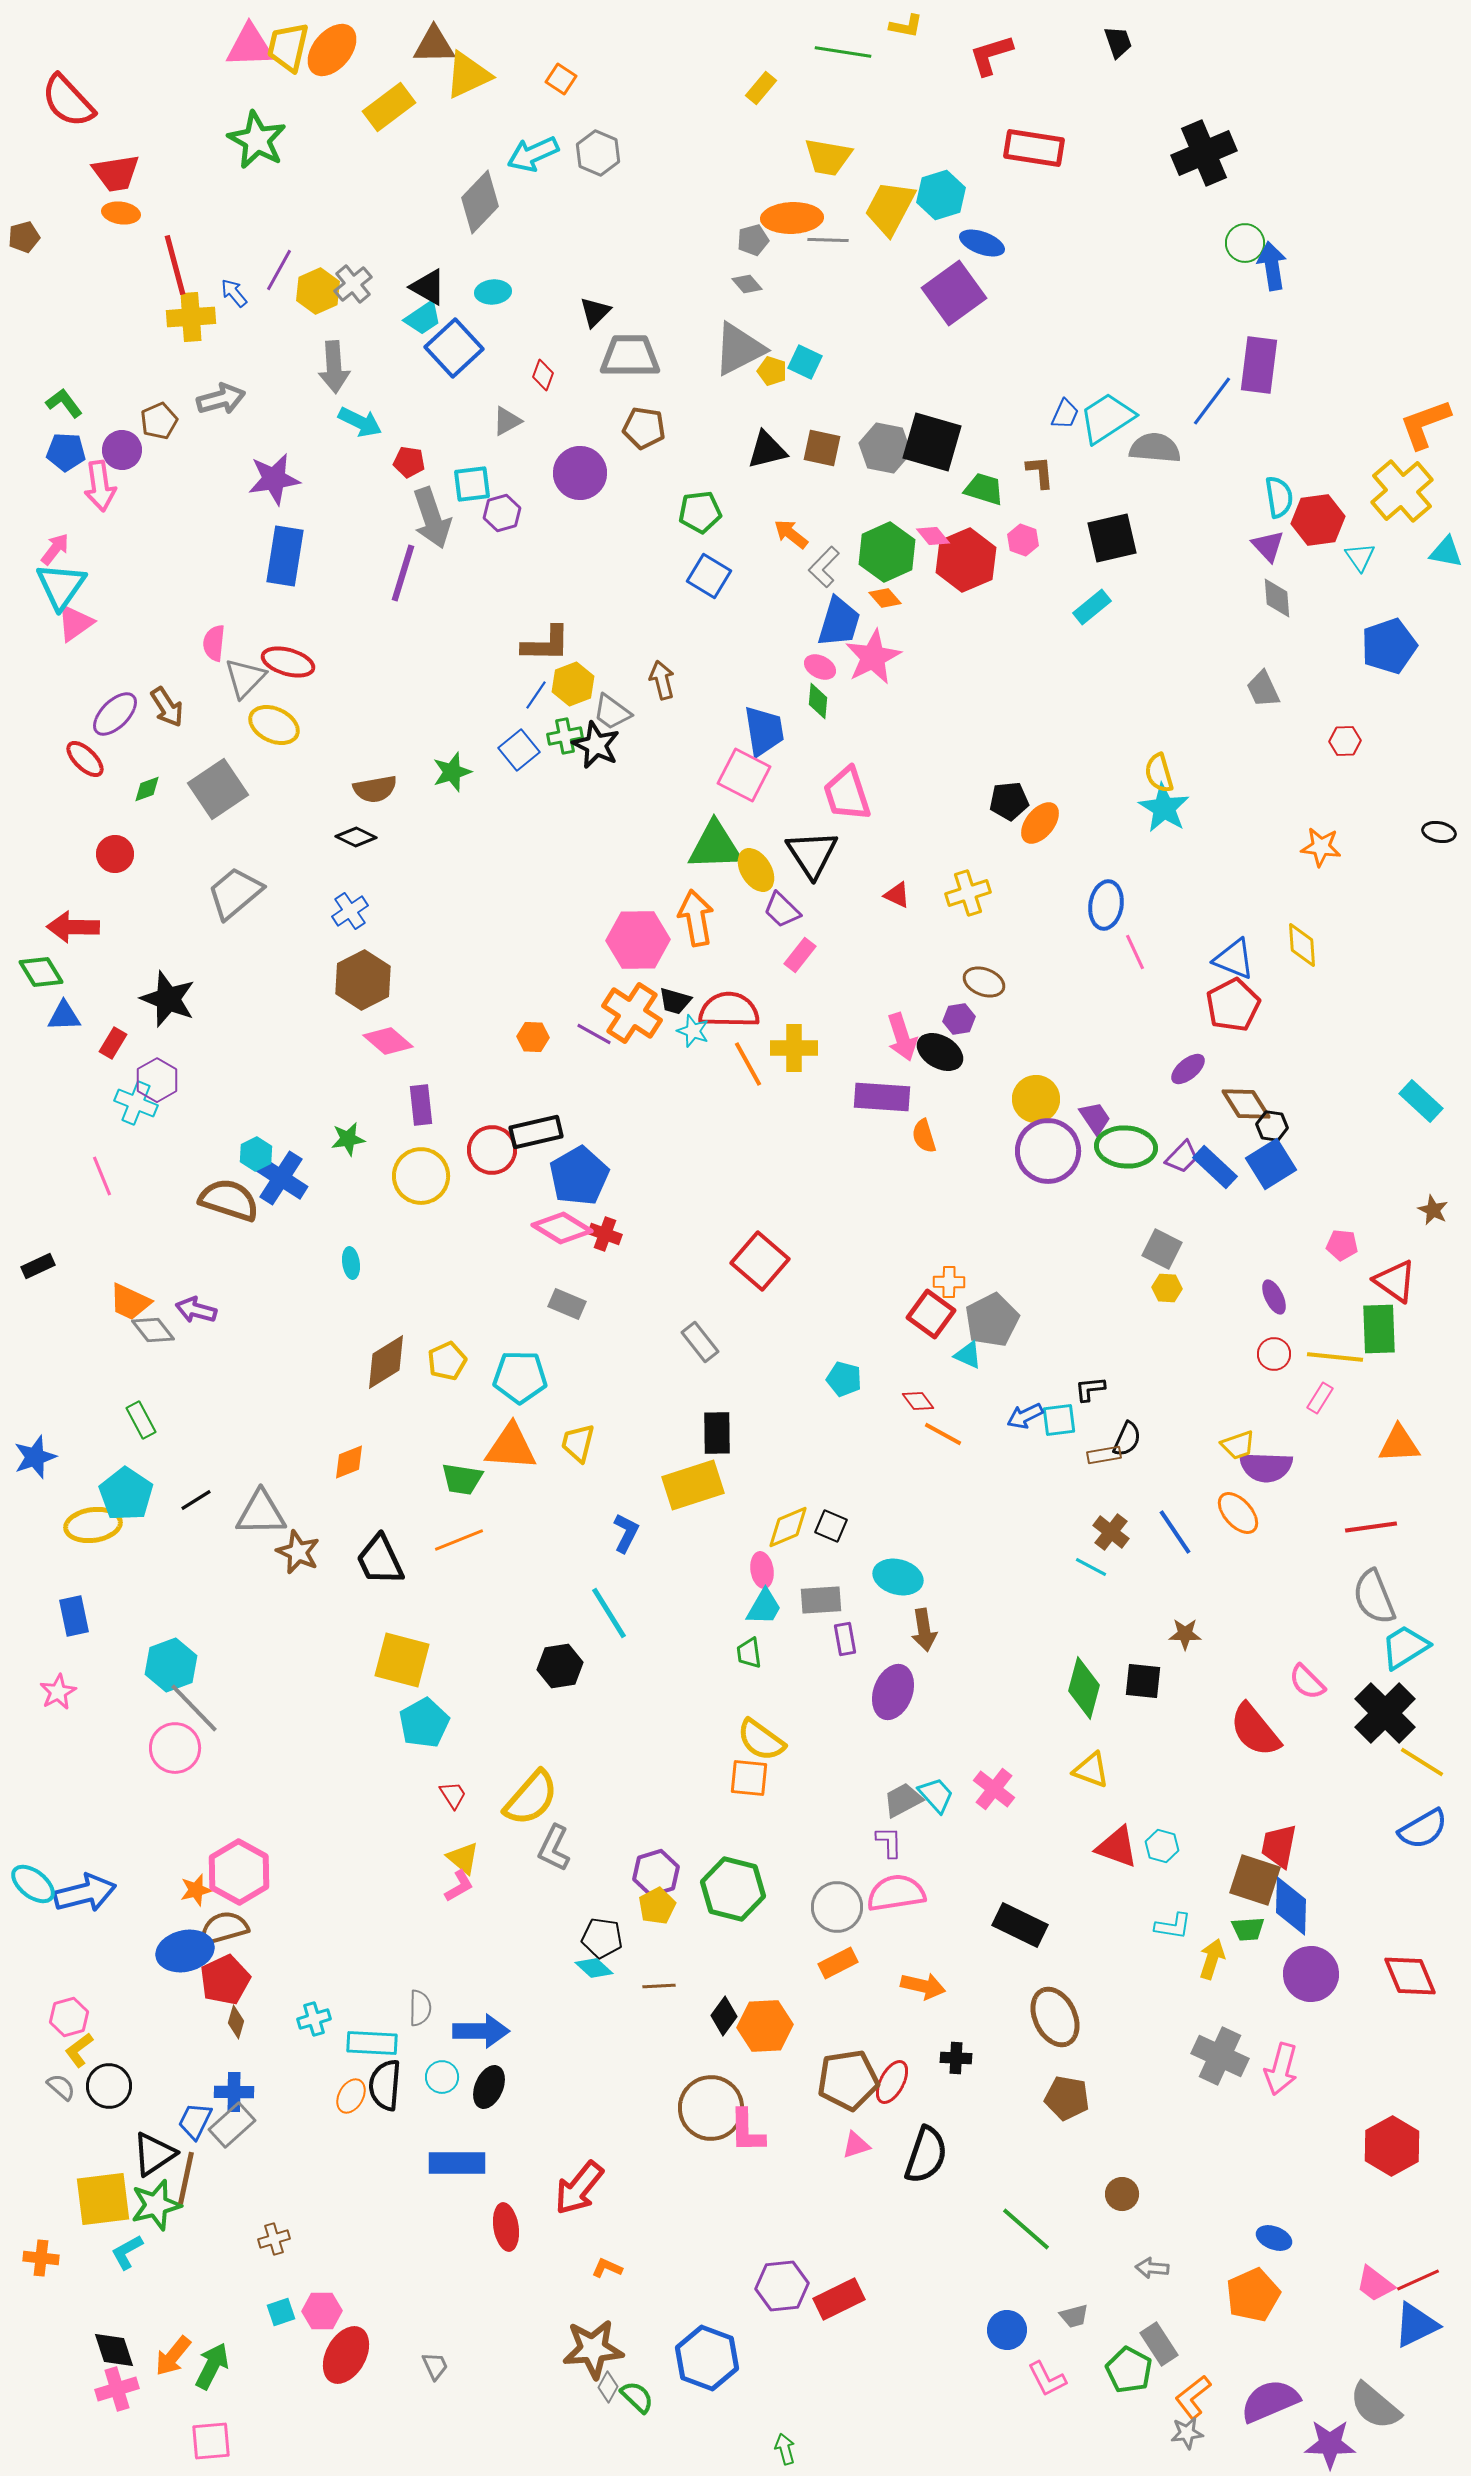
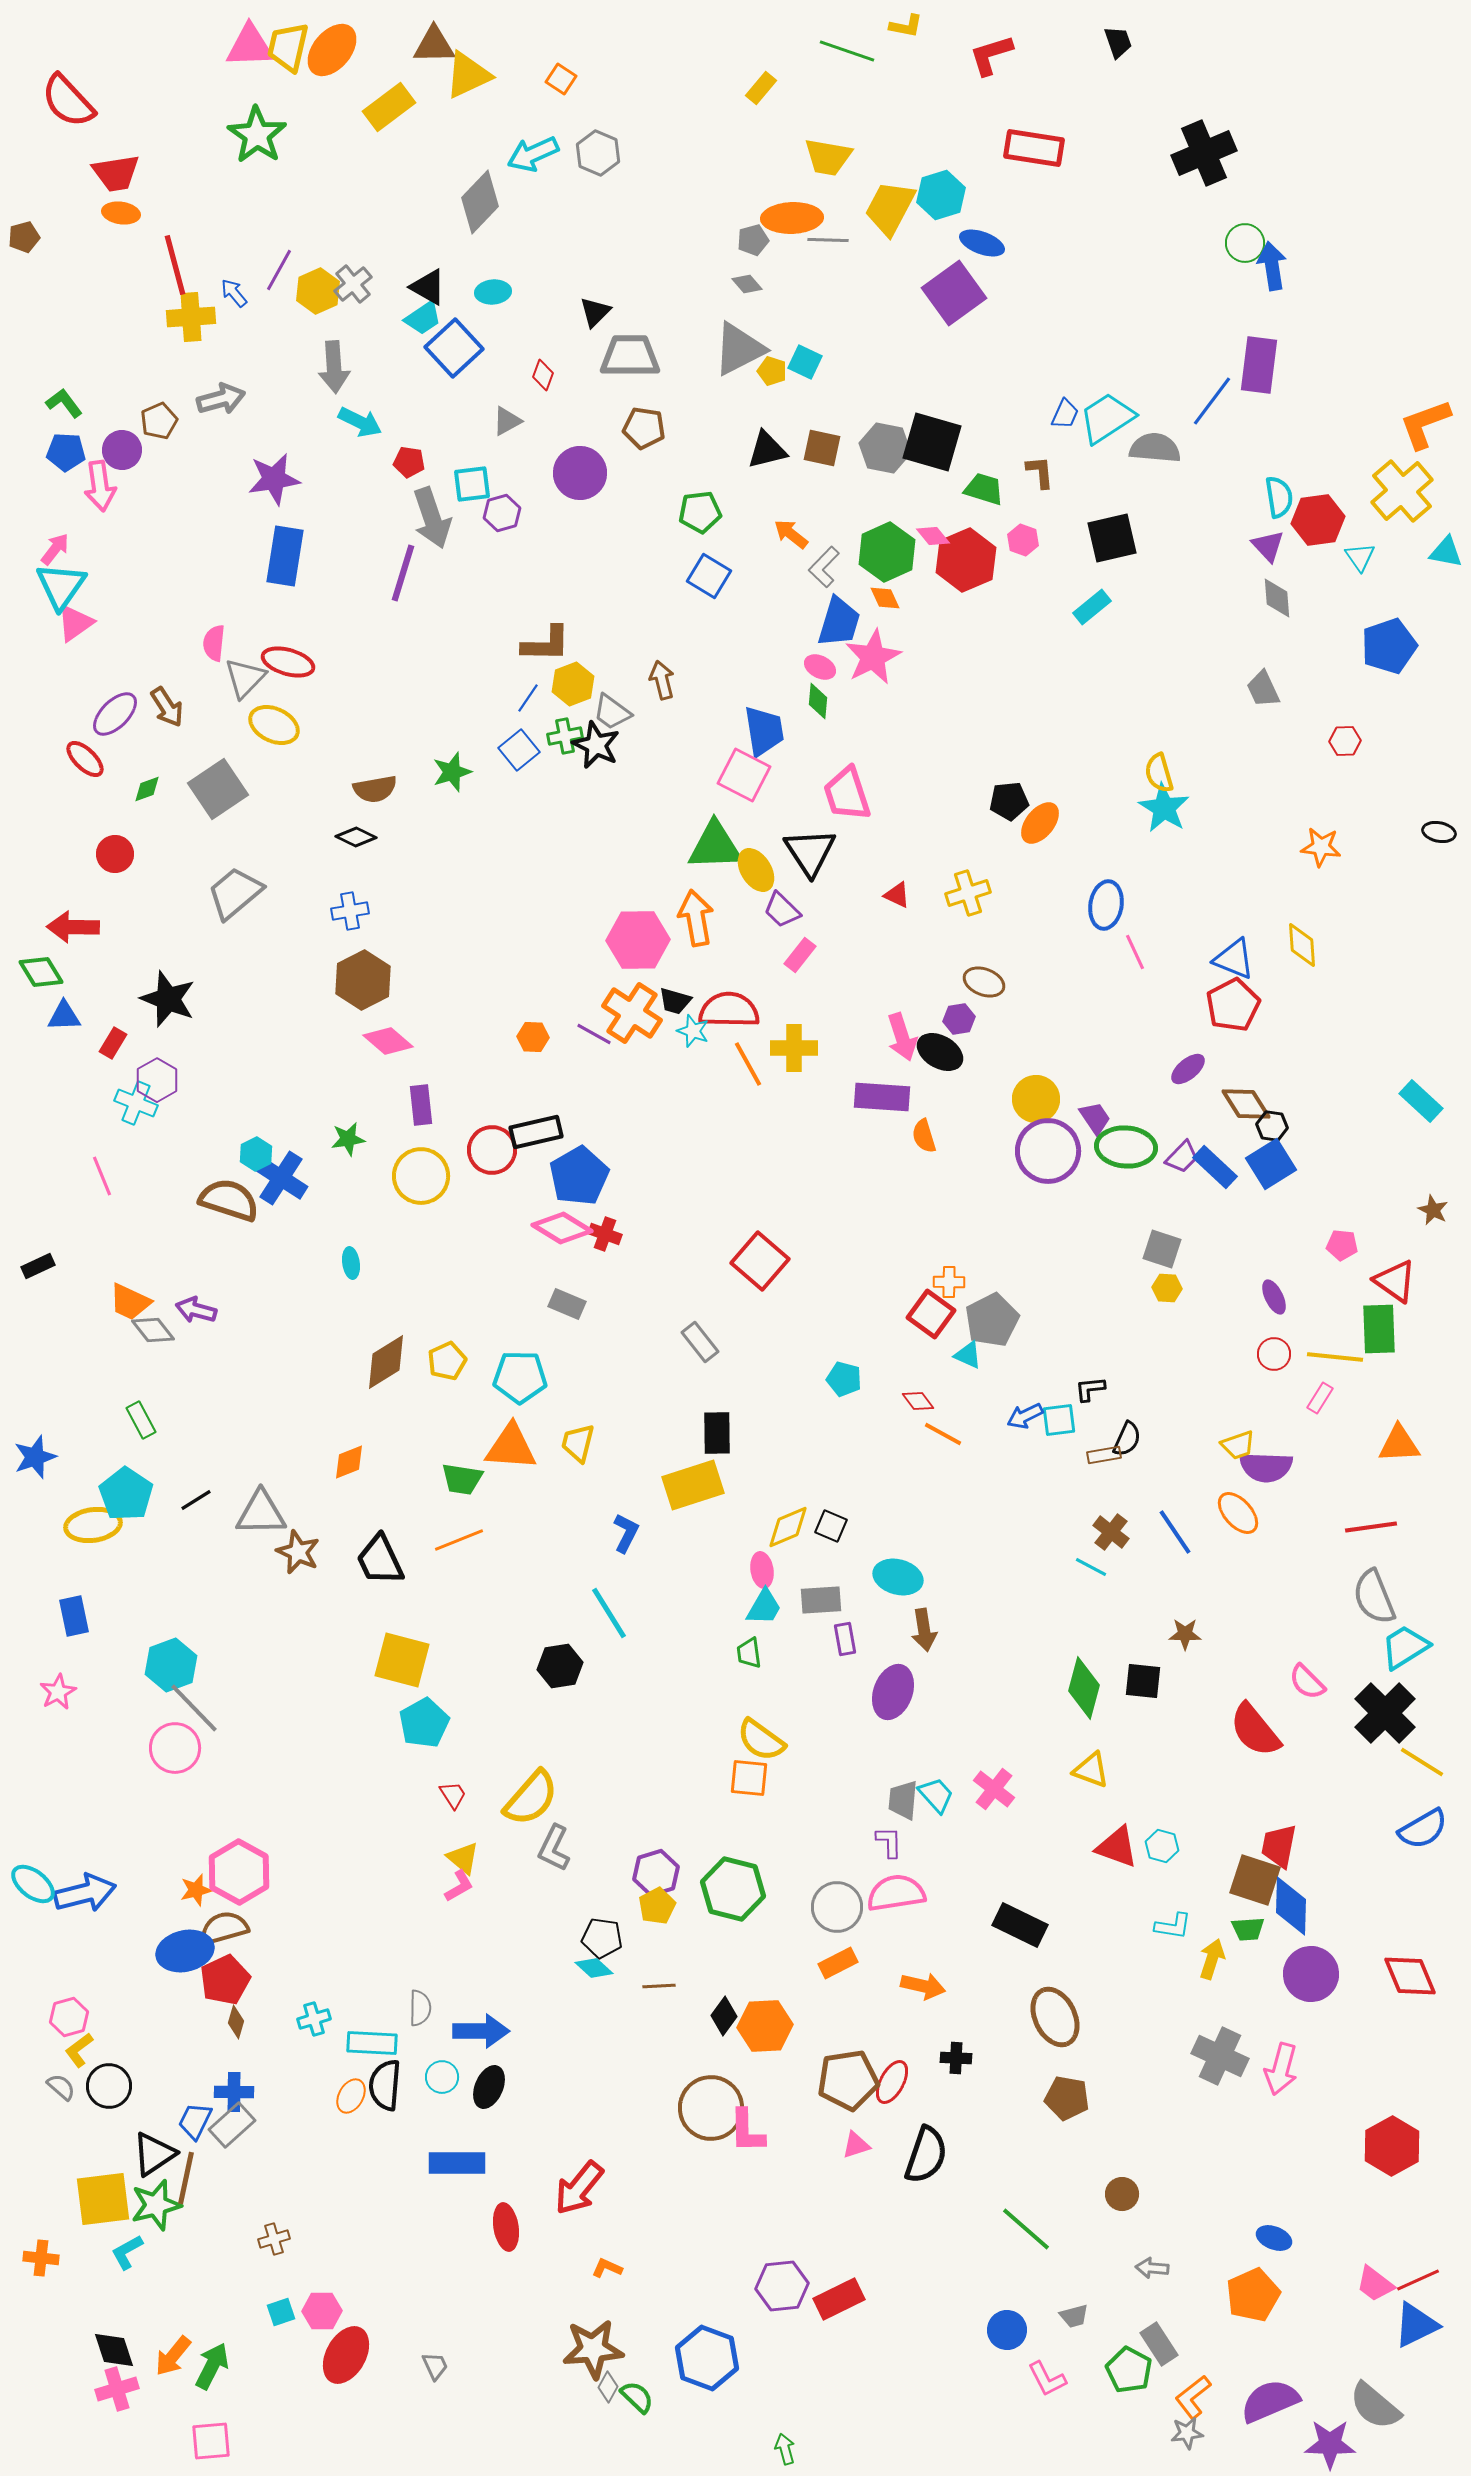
green line at (843, 52): moved 4 px right, 1 px up; rotated 10 degrees clockwise
green star at (257, 140): moved 5 px up; rotated 6 degrees clockwise
orange diamond at (885, 598): rotated 16 degrees clockwise
blue line at (536, 695): moved 8 px left, 3 px down
black triangle at (812, 854): moved 2 px left, 2 px up
blue cross at (350, 911): rotated 24 degrees clockwise
gray square at (1162, 1249): rotated 9 degrees counterclockwise
gray trapezoid at (903, 1800): rotated 57 degrees counterclockwise
